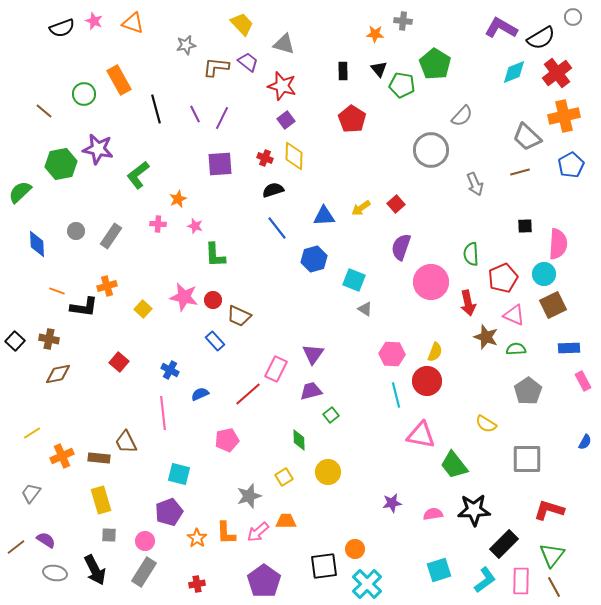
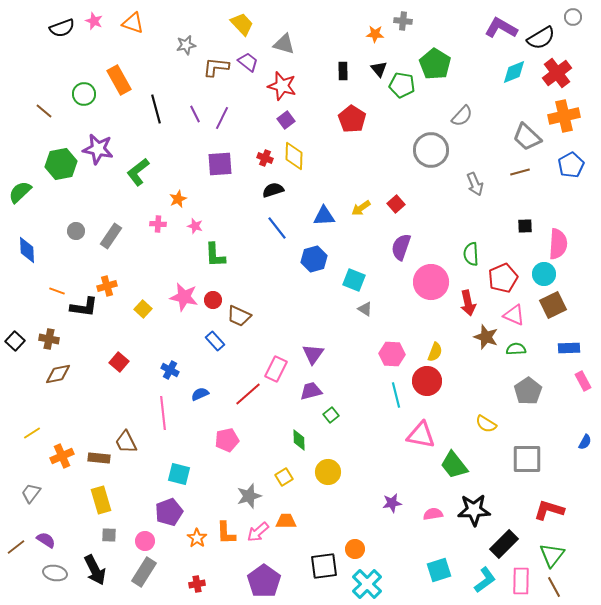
green L-shape at (138, 175): moved 3 px up
blue diamond at (37, 244): moved 10 px left, 6 px down
